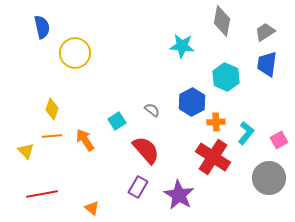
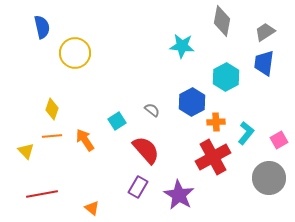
blue trapezoid: moved 3 px left, 1 px up
cyan hexagon: rotated 8 degrees clockwise
red cross: rotated 28 degrees clockwise
